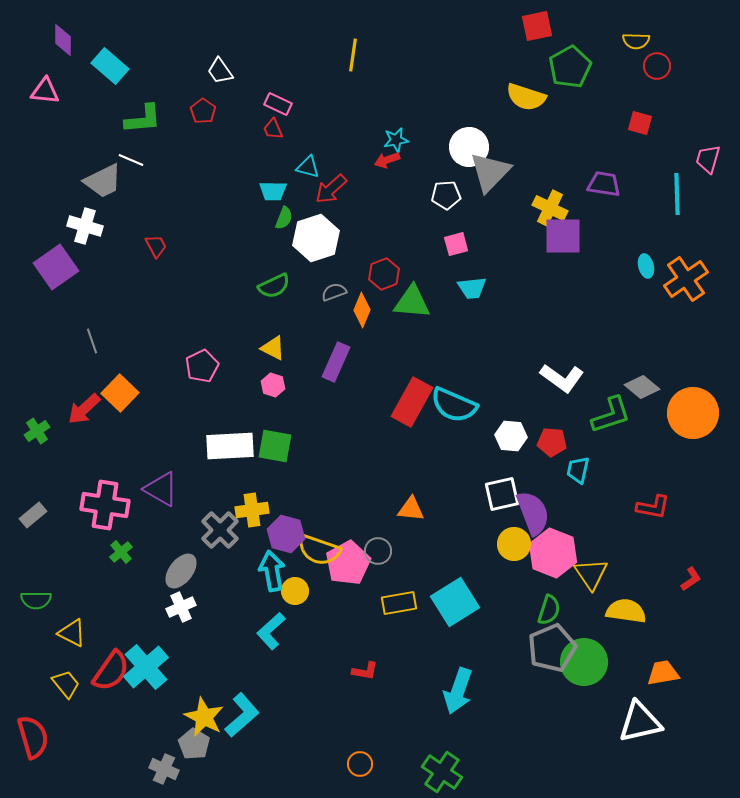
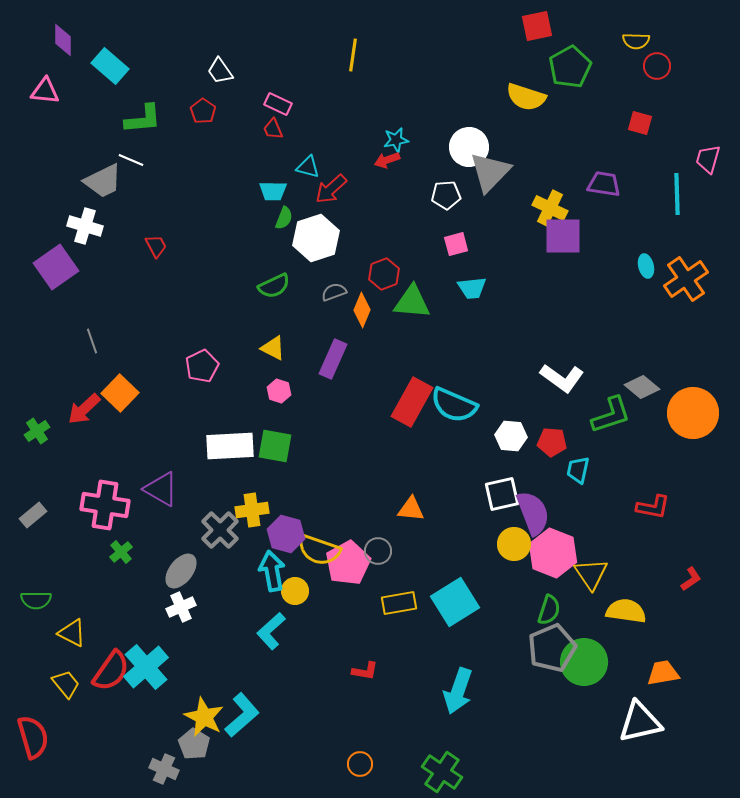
purple rectangle at (336, 362): moved 3 px left, 3 px up
pink hexagon at (273, 385): moved 6 px right, 6 px down
